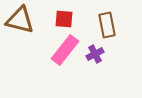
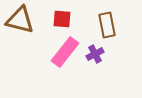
red square: moved 2 px left
pink rectangle: moved 2 px down
